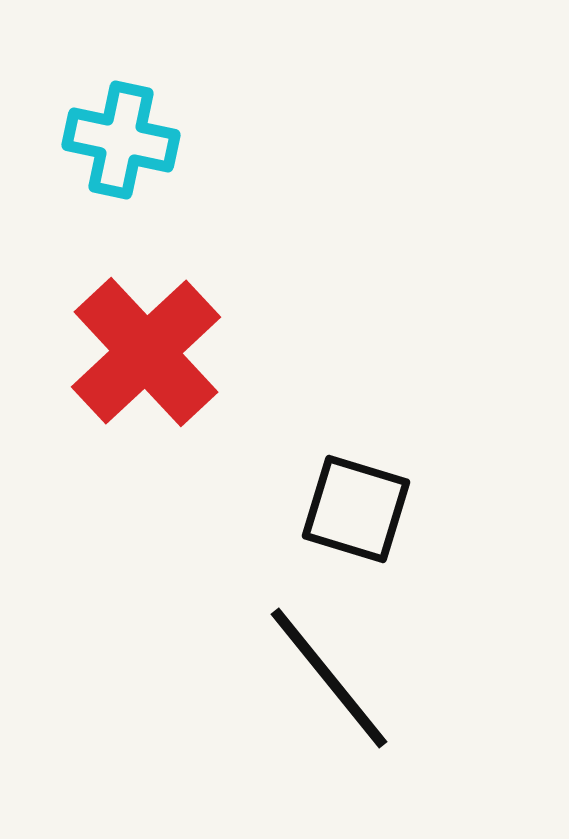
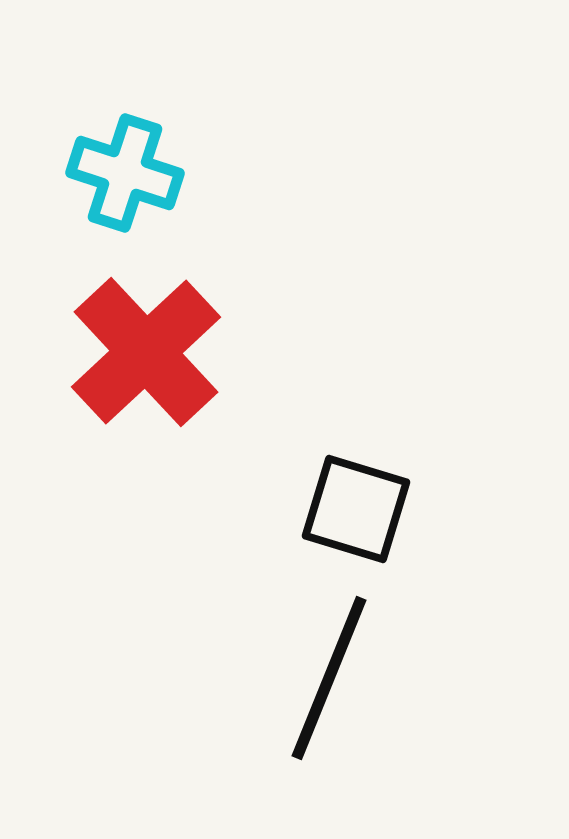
cyan cross: moved 4 px right, 33 px down; rotated 6 degrees clockwise
black line: rotated 61 degrees clockwise
